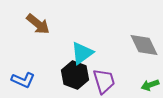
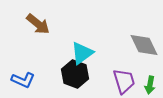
black hexagon: moved 1 px up
purple trapezoid: moved 20 px right
green arrow: rotated 60 degrees counterclockwise
